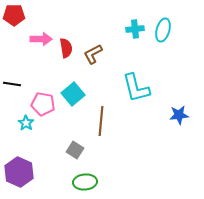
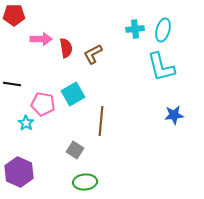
cyan L-shape: moved 25 px right, 21 px up
cyan square: rotated 10 degrees clockwise
blue star: moved 5 px left
